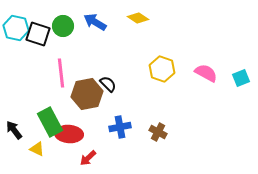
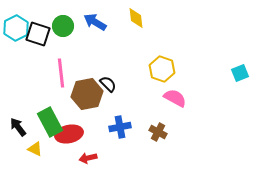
yellow diamond: moved 2 px left; rotated 50 degrees clockwise
cyan hexagon: rotated 20 degrees clockwise
pink semicircle: moved 31 px left, 25 px down
cyan square: moved 1 px left, 5 px up
black arrow: moved 4 px right, 3 px up
red ellipse: rotated 16 degrees counterclockwise
yellow triangle: moved 2 px left
red arrow: rotated 30 degrees clockwise
